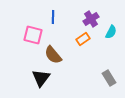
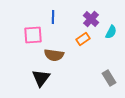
purple cross: rotated 14 degrees counterclockwise
pink square: rotated 18 degrees counterclockwise
brown semicircle: moved 1 px right; rotated 42 degrees counterclockwise
